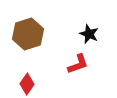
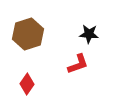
black star: rotated 18 degrees counterclockwise
